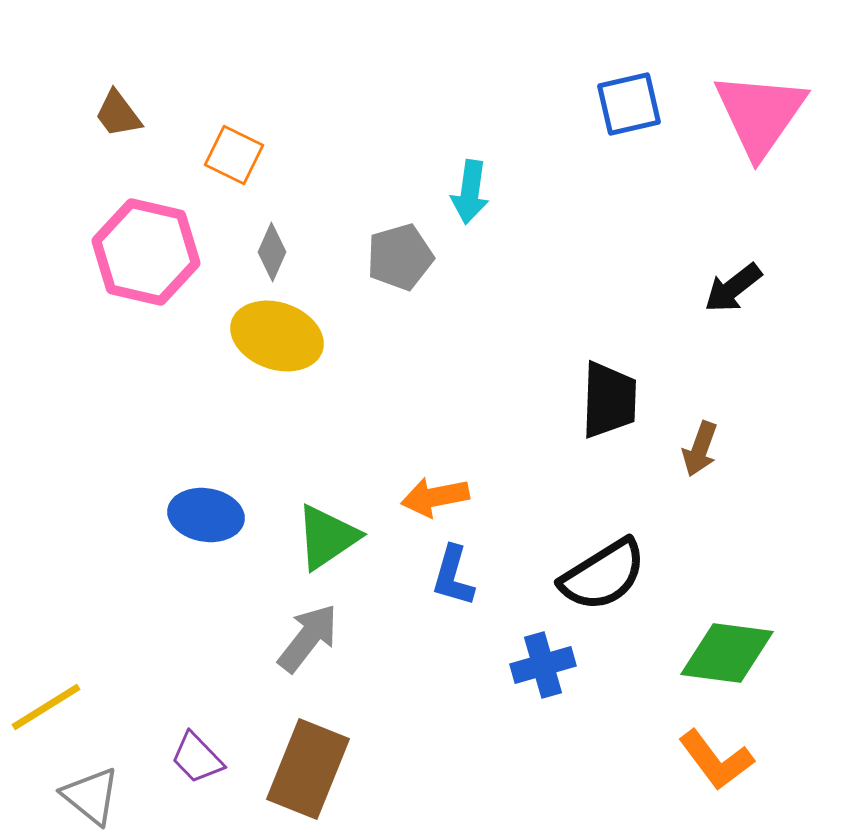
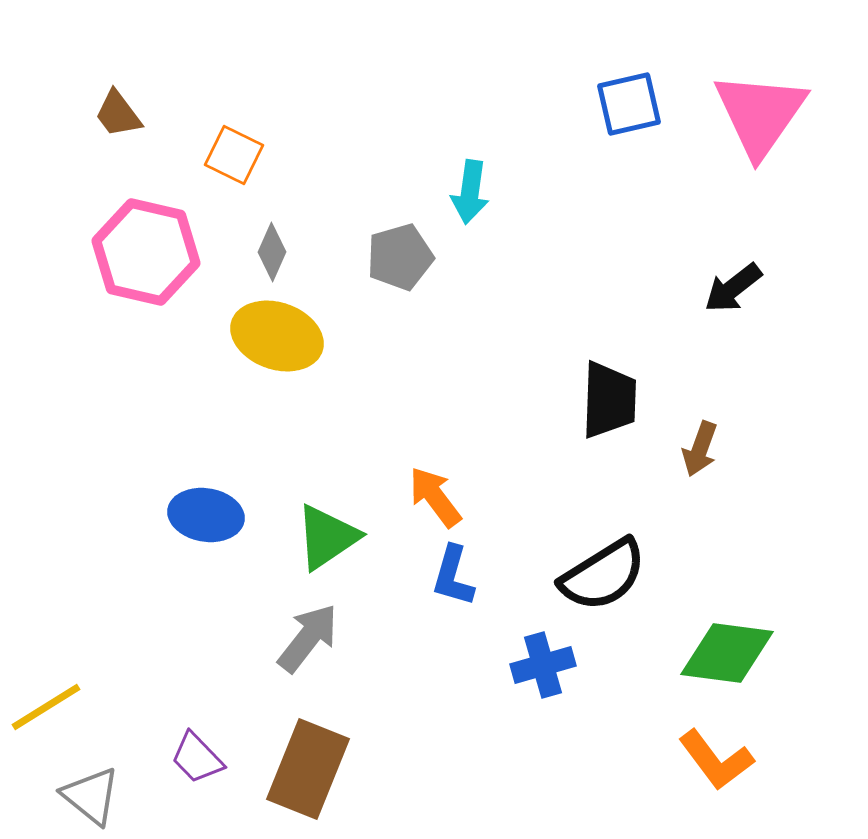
orange arrow: rotated 64 degrees clockwise
